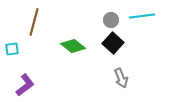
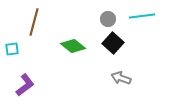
gray circle: moved 3 px left, 1 px up
gray arrow: rotated 132 degrees clockwise
